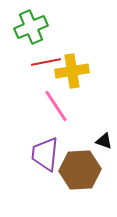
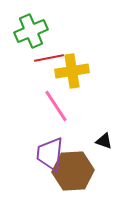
green cross: moved 4 px down
red line: moved 3 px right, 4 px up
purple trapezoid: moved 5 px right
brown hexagon: moved 7 px left, 1 px down
